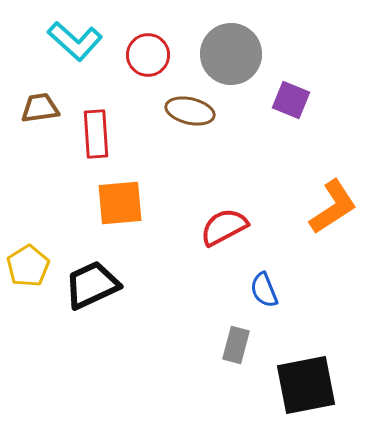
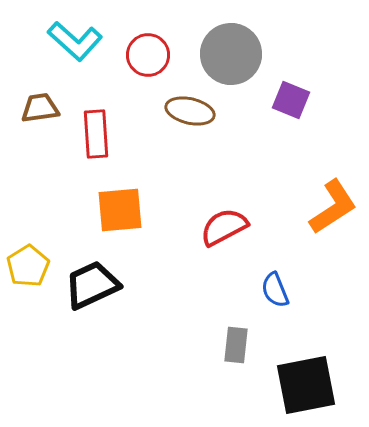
orange square: moved 7 px down
blue semicircle: moved 11 px right
gray rectangle: rotated 9 degrees counterclockwise
